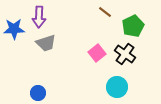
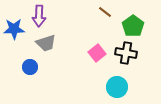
purple arrow: moved 1 px up
green pentagon: rotated 10 degrees counterclockwise
black cross: moved 1 px right, 1 px up; rotated 25 degrees counterclockwise
blue circle: moved 8 px left, 26 px up
